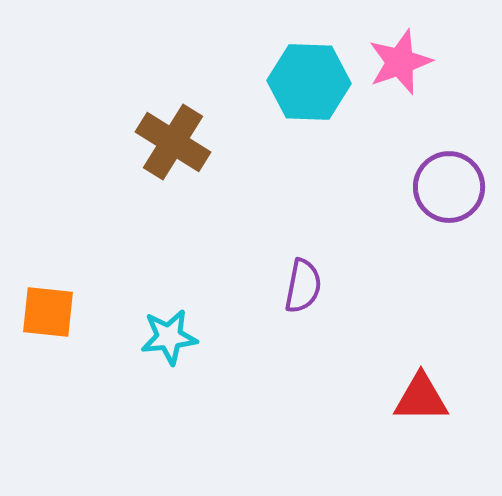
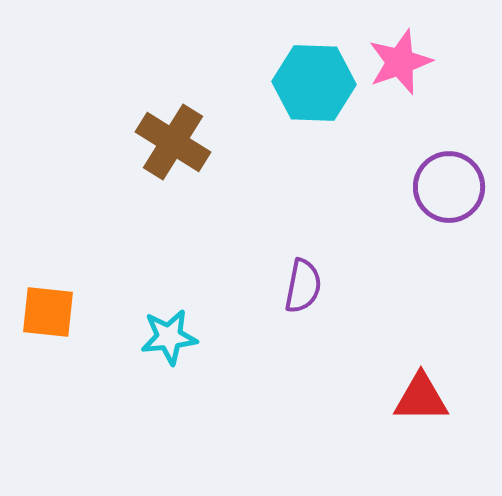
cyan hexagon: moved 5 px right, 1 px down
